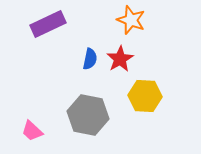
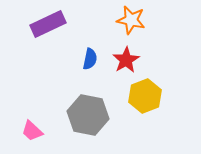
orange star: rotated 8 degrees counterclockwise
red star: moved 6 px right, 1 px down
yellow hexagon: rotated 24 degrees counterclockwise
